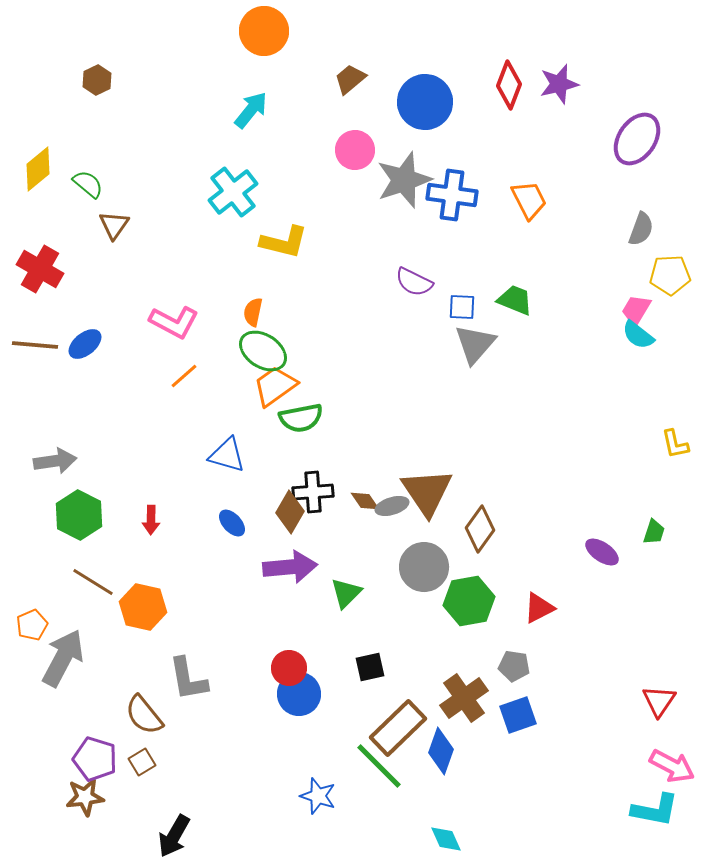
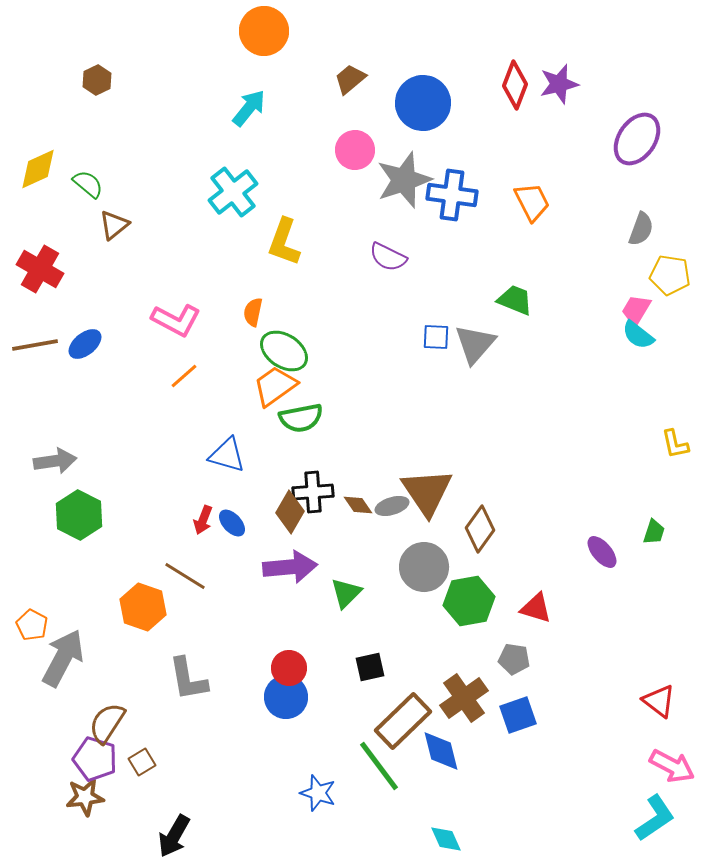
red diamond at (509, 85): moved 6 px right
blue circle at (425, 102): moved 2 px left, 1 px down
cyan arrow at (251, 110): moved 2 px left, 2 px up
yellow diamond at (38, 169): rotated 15 degrees clockwise
orange trapezoid at (529, 200): moved 3 px right, 2 px down
brown triangle at (114, 225): rotated 16 degrees clockwise
yellow L-shape at (284, 242): rotated 96 degrees clockwise
yellow pentagon at (670, 275): rotated 12 degrees clockwise
purple semicircle at (414, 282): moved 26 px left, 25 px up
blue square at (462, 307): moved 26 px left, 30 px down
pink L-shape at (174, 322): moved 2 px right, 2 px up
brown line at (35, 345): rotated 15 degrees counterclockwise
green ellipse at (263, 351): moved 21 px right
brown diamond at (365, 501): moved 7 px left, 4 px down
red arrow at (151, 520): moved 52 px right; rotated 20 degrees clockwise
purple ellipse at (602, 552): rotated 16 degrees clockwise
brown line at (93, 582): moved 92 px right, 6 px up
orange hexagon at (143, 607): rotated 6 degrees clockwise
red triangle at (539, 608): moved 3 px left; rotated 44 degrees clockwise
orange pentagon at (32, 625): rotated 20 degrees counterclockwise
gray pentagon at (514, 666): moved 7 px up
blue circle at (299, 694): moved 13 px left, 3 px down
red triangle at (659, 701): rotated 27 degrees counterclockwise
brown semicircle at (144, 715): moved 37 px left, 8 px down; rotated 72 degrees clockwise
brown rectangle at (398, 728): moved 5 px right, 7 px up
blue diamond at (441, 751): rotated 33 degrees counterclockwise
green line at (379, 766): rotated 8 degrees clockwise
blue star at (318, 796): moved 3 px up
cyan L-shape at (655, 810): moved 8 px down; rotated 45 degrees counterclockwise
